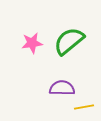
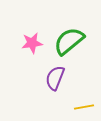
purple semicircle: moved 7 px left, 10 px up; rotated 70 degrees counterclockwise
